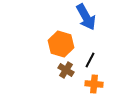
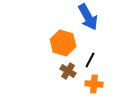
blue arrow: moved 2 px right
orange hexagon: moved 2 px right, 1 px up
brown cross: moved 2 px right, 1 px down
